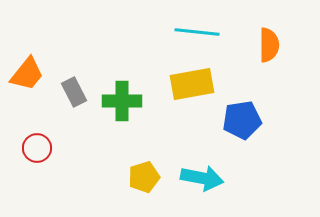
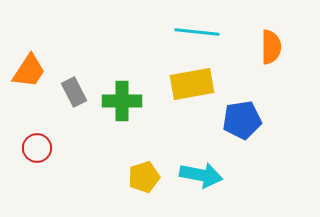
orange semicircle: moved 2 px right, 2 px down
orange trapezoid: moved 2 px right, 3 px up; rotated 6 degrees counterclockwise
cyan arrow: moved 1 px left, 3 px up
